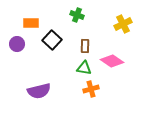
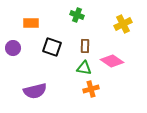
black square: moved 7 px down; rotated 24 degrees counterclockwise
purple circle: moved 4 px left, 4 px down
purple semicircle: moved 4 px left
